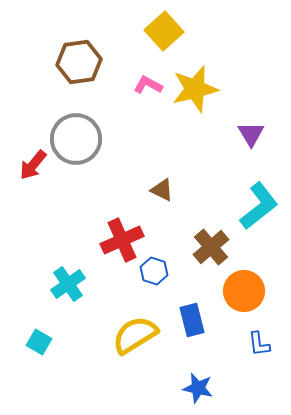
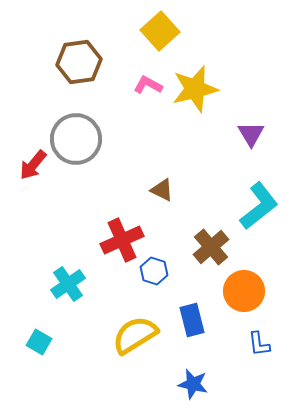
yellow square: moved 4 px left
blue star: moved 5 px left, 4 px up
